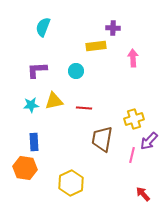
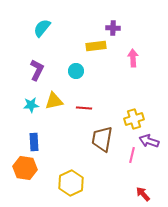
cyan semicircle: moved 1 px left, 1 px down; rotated 18 degrees clockwise
purple L-shape: rotated 120 degrees clockwise
purple arrow: rotated 66 degrees clockwise
